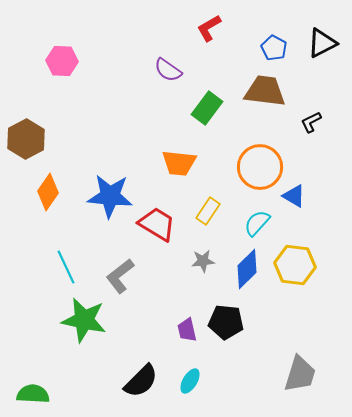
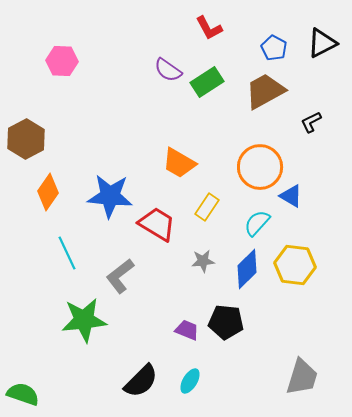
red L-shape: rotated 88 degrees counterclockwise
brown trapezoid: rotated 36 degrees counterclockwise
green rectangle: moved 26 px up; rotated 20 degrees clockwise
orange trapezoid: rotated 24 degrees clockwise
blue triangle: moved 3 px left
yellow rectangle: moved 1 px left, 4 px up
cyan line: moved 1 px right, 14 px up
green star: rotated 18 degrees counterclockwise
purple trapezoid: rotated 125 degrees clockwise
gray trapezoid: moved 2 px right, 3 px down
green semicircle: moved 10 px left; rotated 16 degrees clockwise
